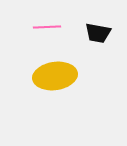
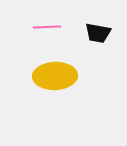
yellow ellipse: rotated 6 degrees clockwise
